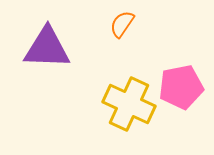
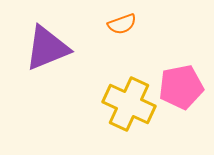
orange semicircle: rotated 144 degrees counterclockwise
purple triangle: rotated 24 degrees counterclockwise
